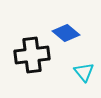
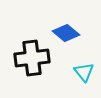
black cross: moved 3 px down
